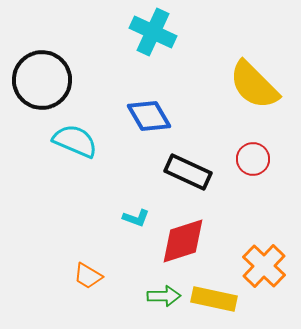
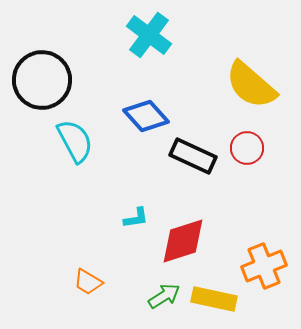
cyan cross: moved 4 px left, 3 px down; rotated 12 degrees clockwise
yellow semicircle: moved 3 px left; rotated 4 degrees counterclockwise
blue diamond: moved 3 px left; rotated 12 degrees counterclockwise
cyan semicircle: rotated 39 degrees clockwise
red circle: moved 6 px left, 11 px up
black rectangle: moved 5 px right, 16 px up
cyan L-shape: rotated 28 degrees counterclockwise
orange cross: rotated 24 degrees clockwise
orange trapezoid: moved 6 px down
green arrow: rotated 32 degrees counterclockwise
